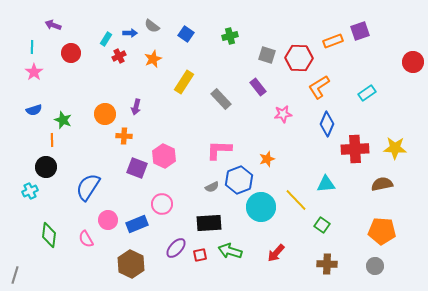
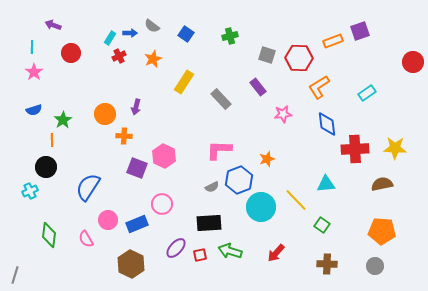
cyan rectangle at (106, 39): moved 4 px right, 1 px up
green star at (63, 120): rotated 18 degrees clockwise
blue diamond at (327, 124): rotated 30 degrees counterclockwise
